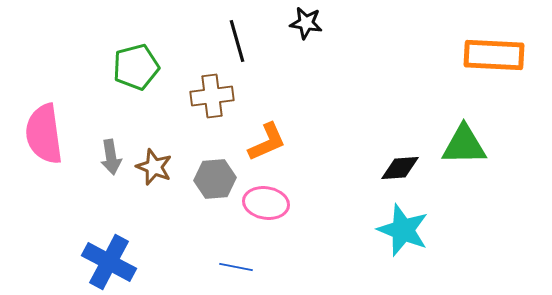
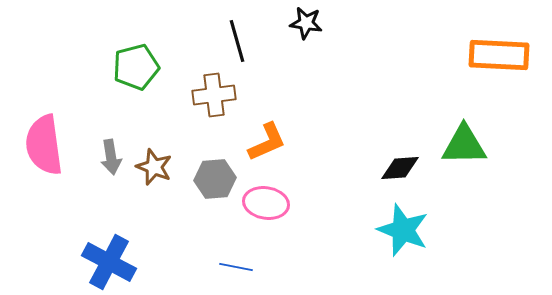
orange rectangle: moved 5 px right
brown cross: moved 2 px right, 1 px up
pink semicircle: moved 11 px down
